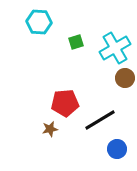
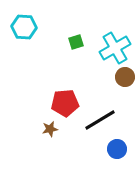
cyan hexagon: moved 15 px left, 5 px down
brown circle: moved 1 px up
